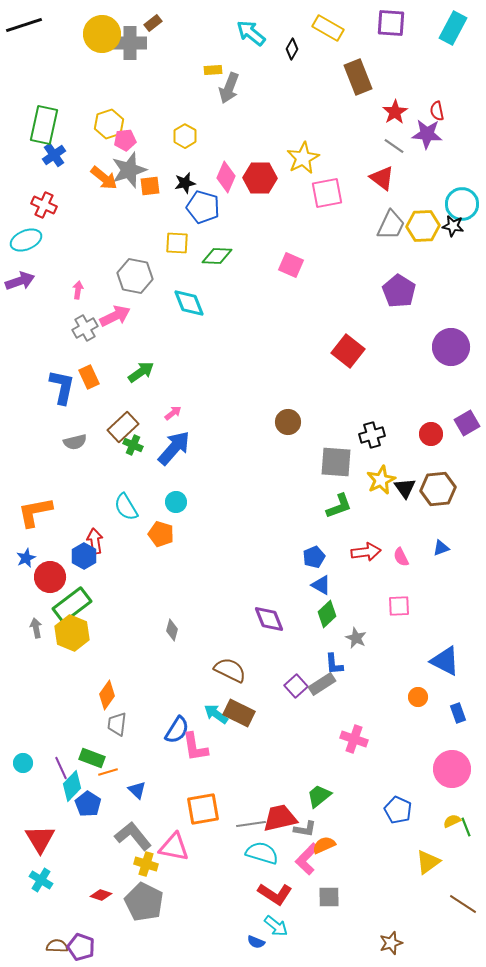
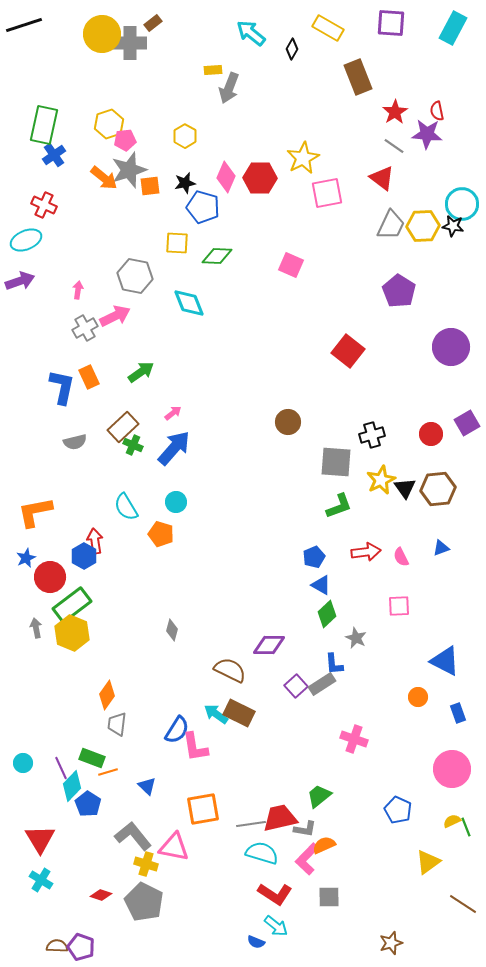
purple diamond at (269, 619): moved 26 px down; rotated 68 degrees counterclockwise
blue triangle at (137, 790): moved 10 px right, 4 px up
